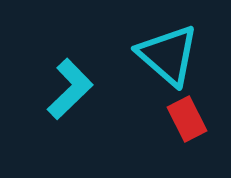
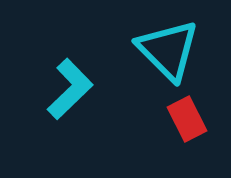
cyan triangle: moved 5 px up; rotated 4 degrees clockwise
